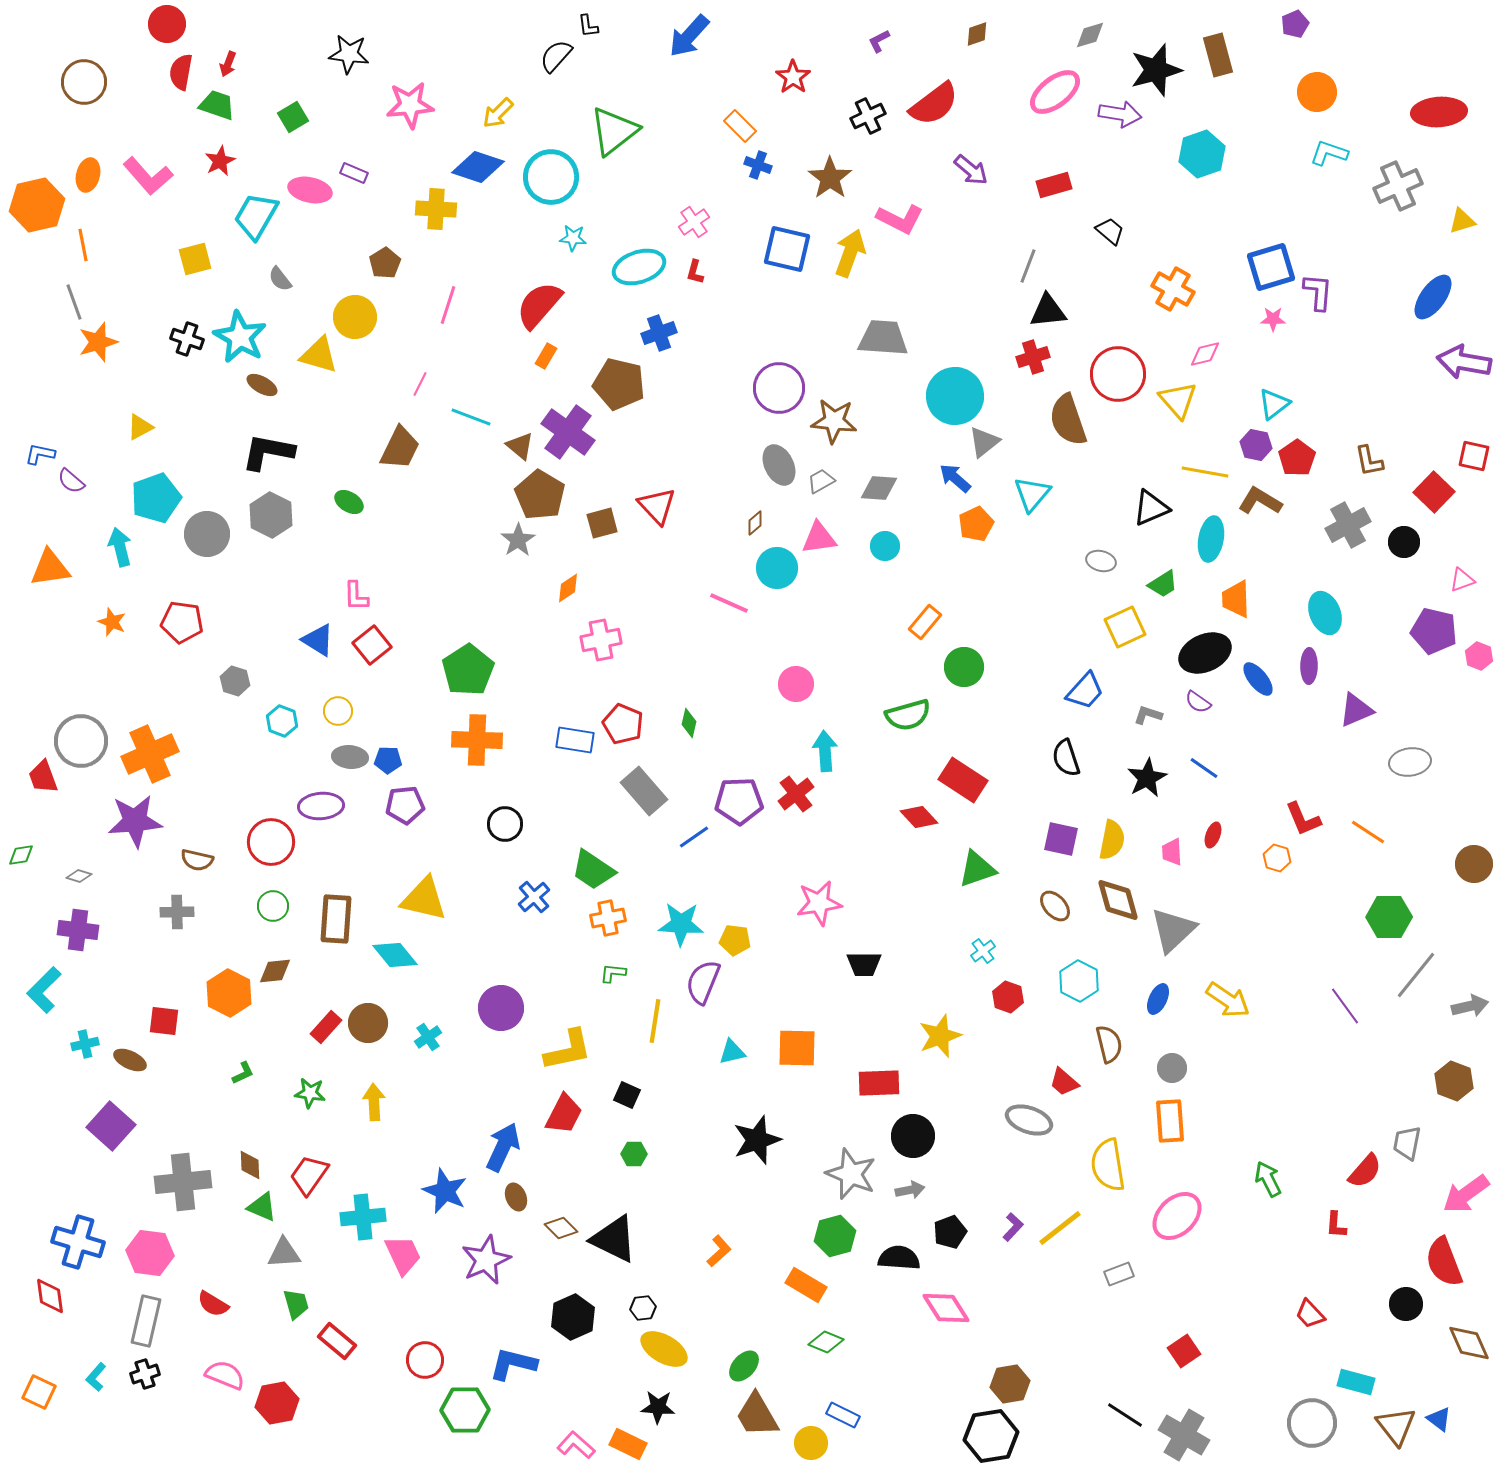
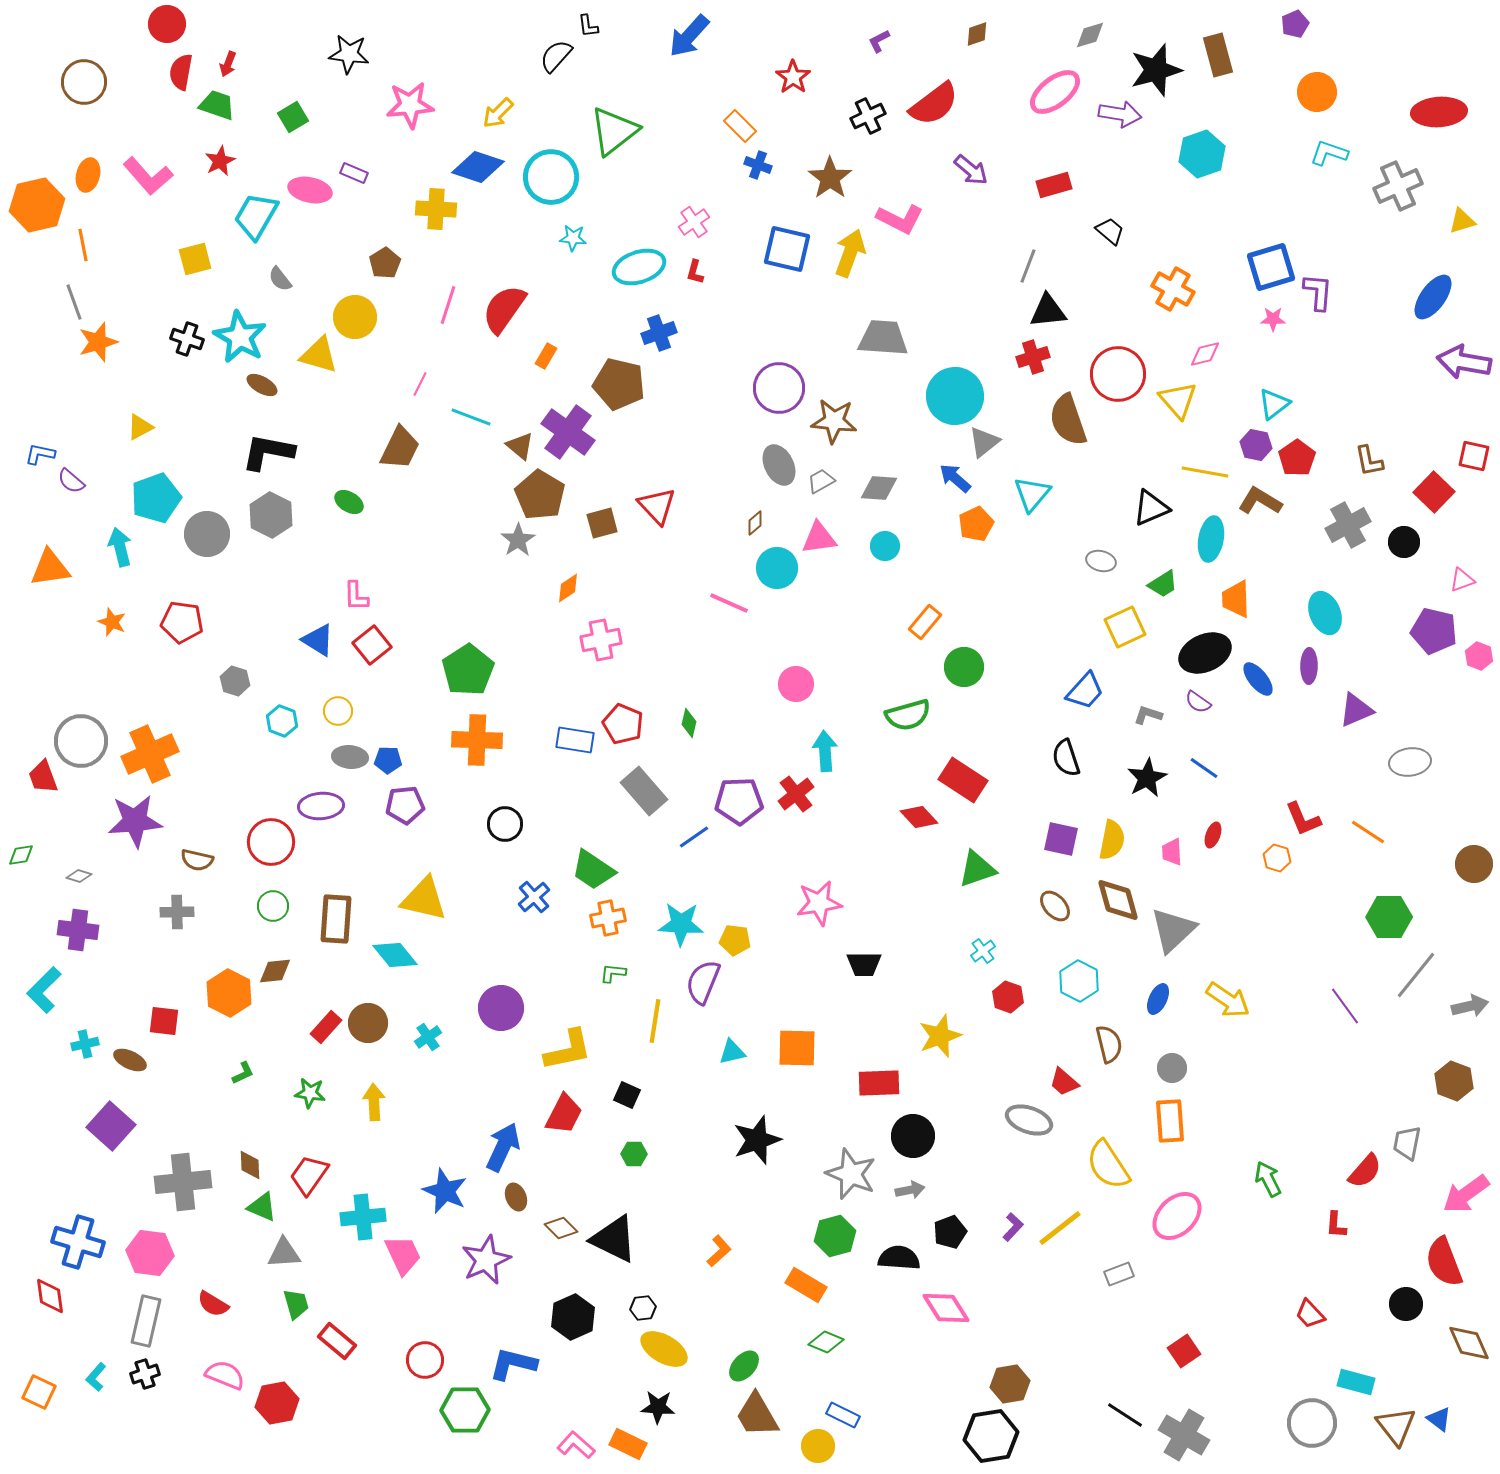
red semicircle at (539, 305): moved 35 px left, 4 px down; rotated 6 degrees counterclockwise
yellow semicircle at (1108, 1165): rotated 24 degrees counterclockwise
yellow circle at (811, 1443): moved 7 px right, 3 px down
